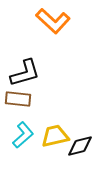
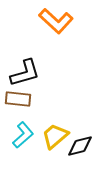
orange L-shape: moved 3 px right
yellow trapezoid: rotated 28 degrees counterclockwise
